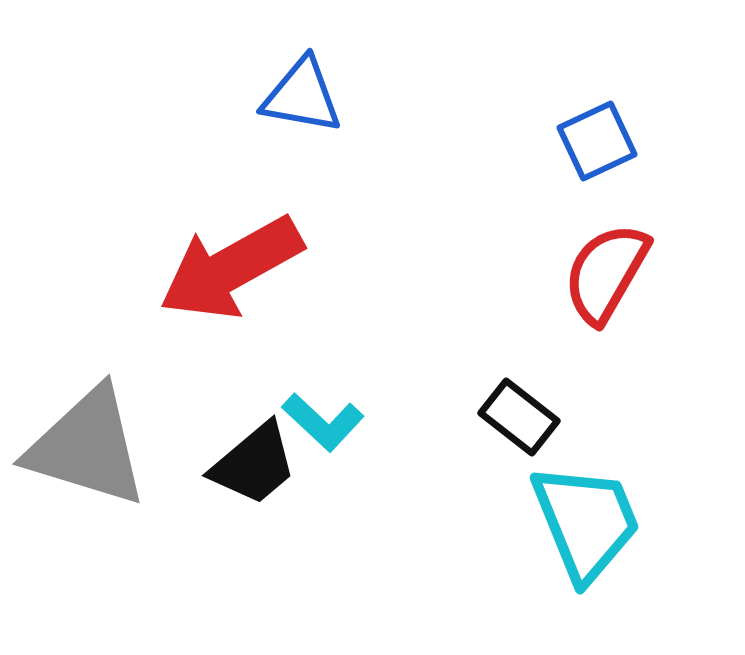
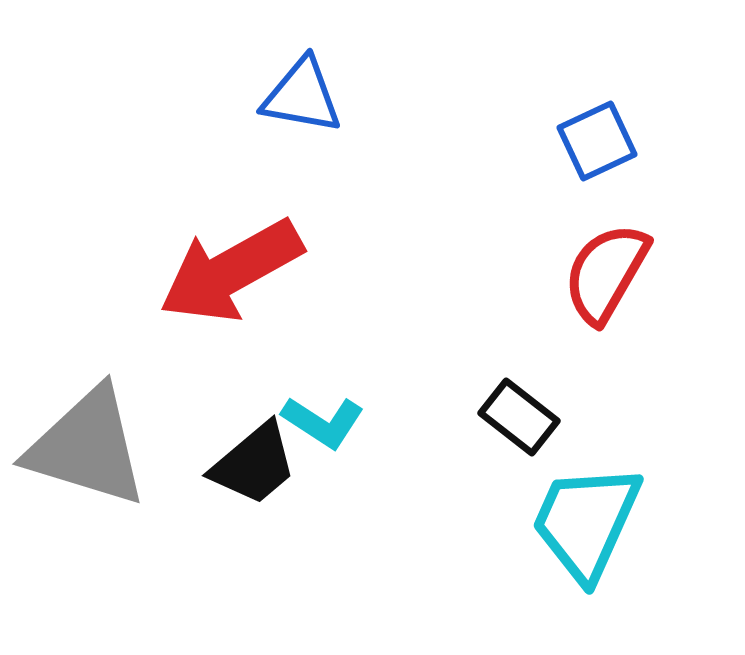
red arrow: moved 3 px down
cyan L-shape: rotated 10 degrees counterclockwise
cyan trapezoid: rotated 134 degrees counterclockwise
